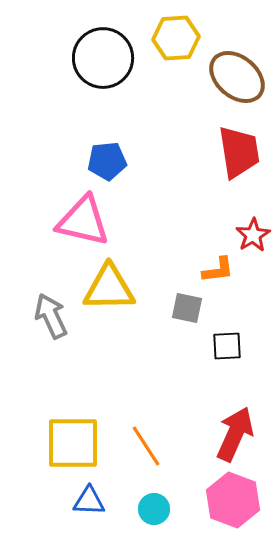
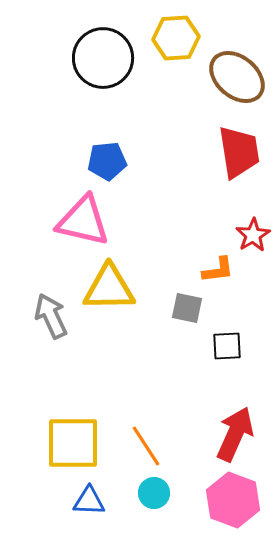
cyan circle: moved 16 px up
